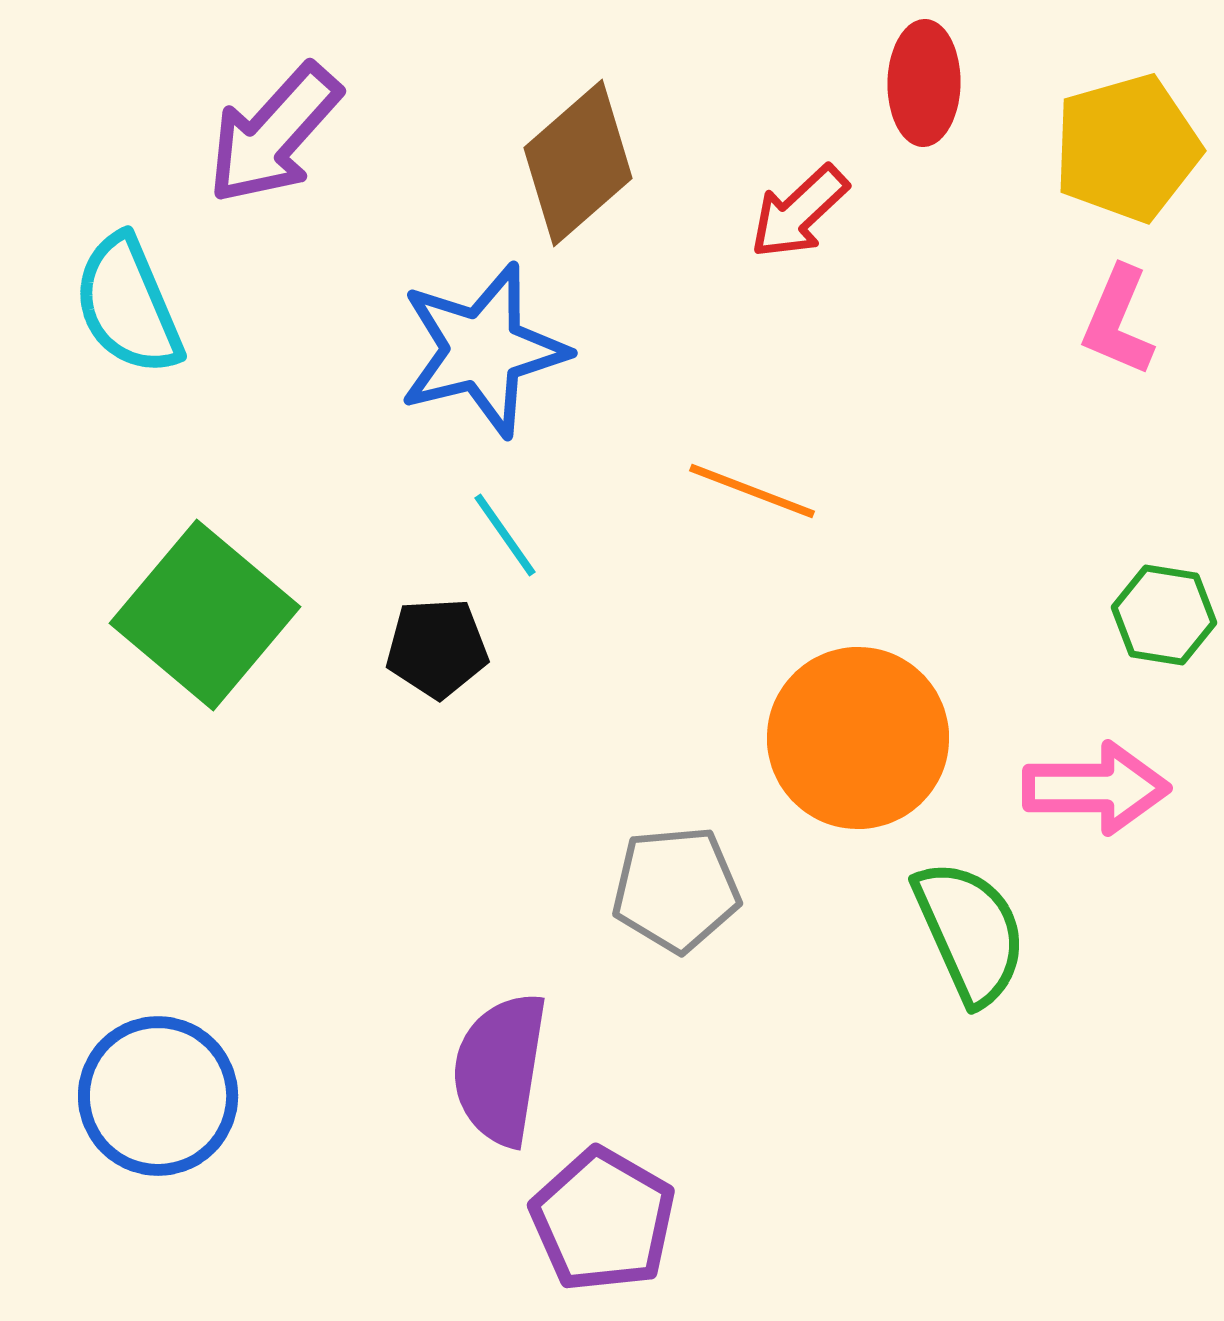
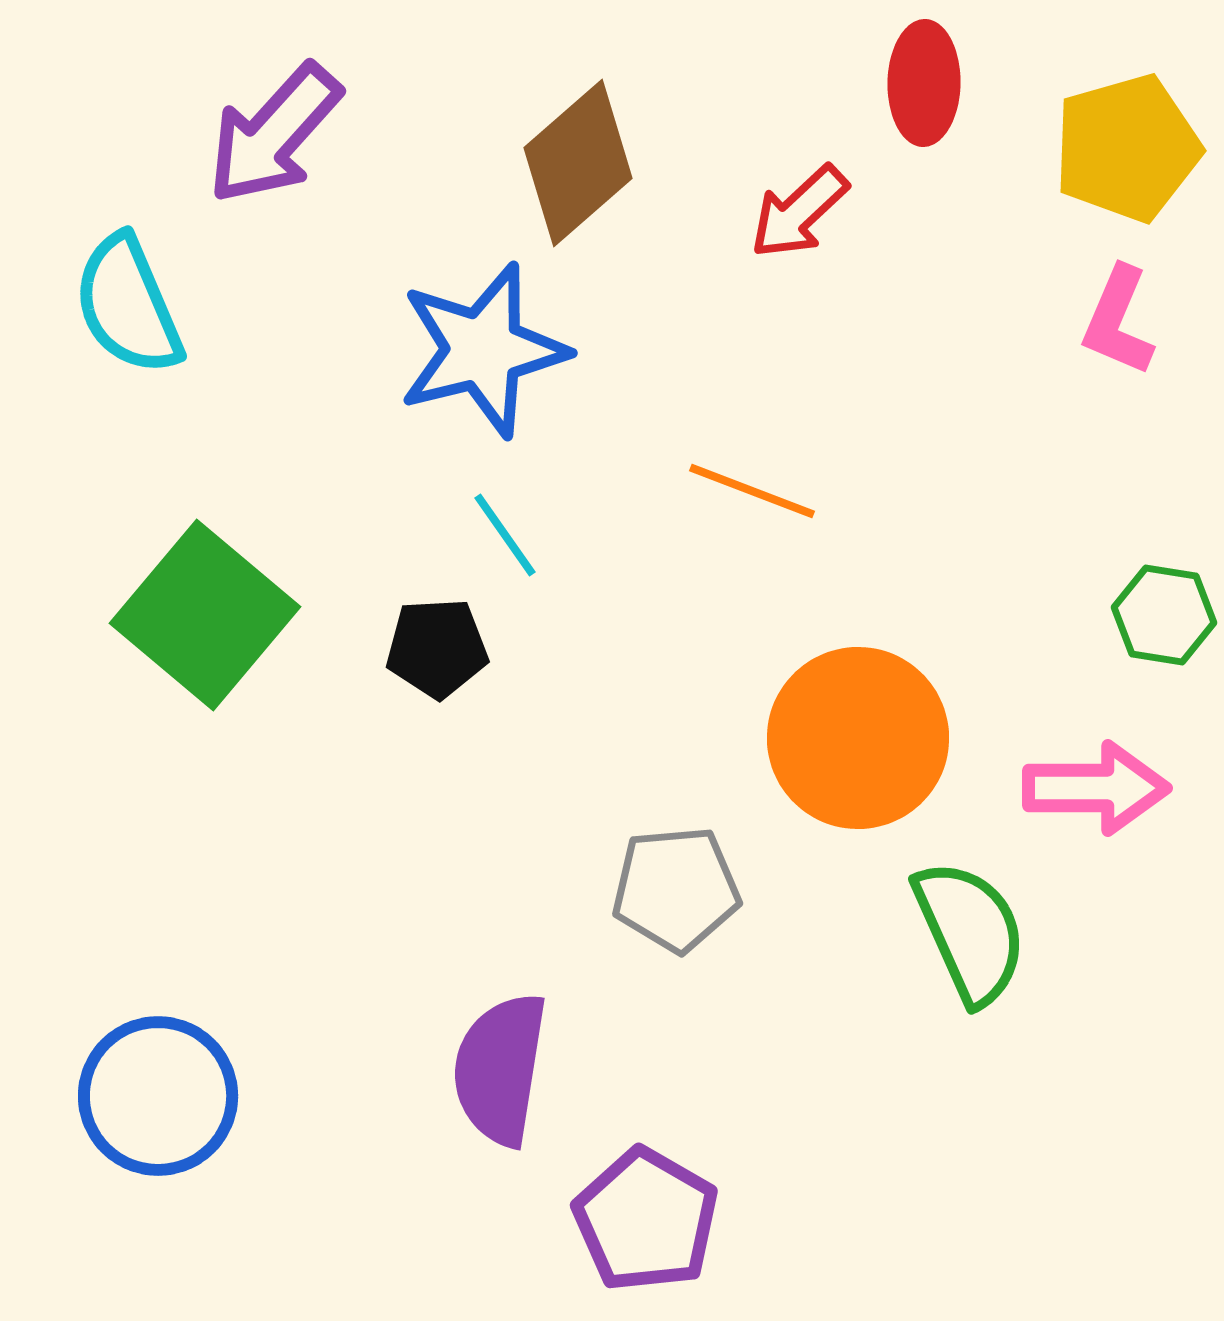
purple pentagon: moved 43 px right
